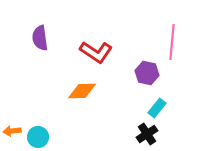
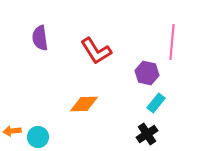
red L-shape: moved 1 px up; rotated 24 degrees clockwise
orange diamond: moved 2 px right, 13 px down
cyan rectangle: moved 1 px left, 5 px up
